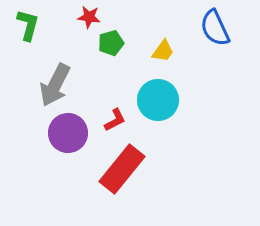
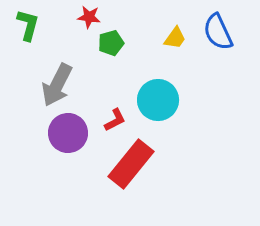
blue semicircle: moved 3 px right, 4 px down
yellow trapezoid: moved 12 px right, 13 px up
gray arrow: moved 2 px right
red rectangle: moved 9 px right, 5 px up
